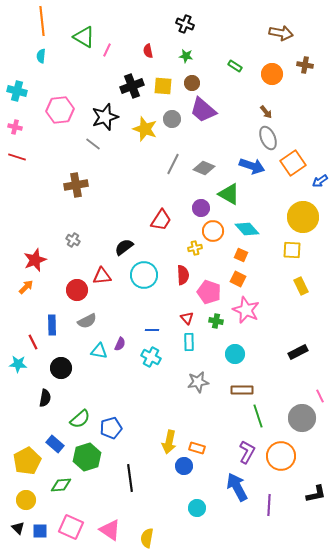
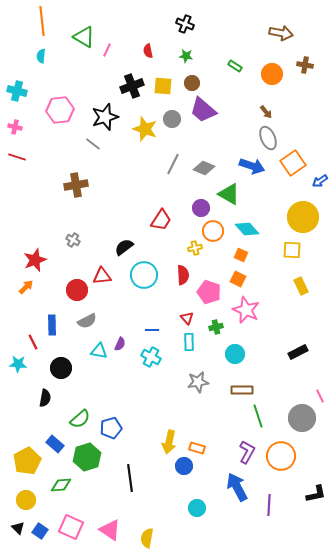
green cross at (216, 321): moved 6 px down; rotated 24 degrees counterclockwise
blue square at (40, 531): rotated 35 degrees clockwise
